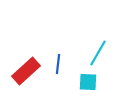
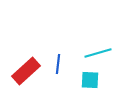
cyan line: rotated 44 degrees clockwise
cyan square: moved 2 px right, 2 px up
